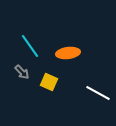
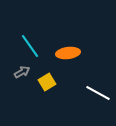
gray arrow: rotated 77 degrees counterclockwise
yellow square: moved 2 px left; rotated 36 degrees clockwise
